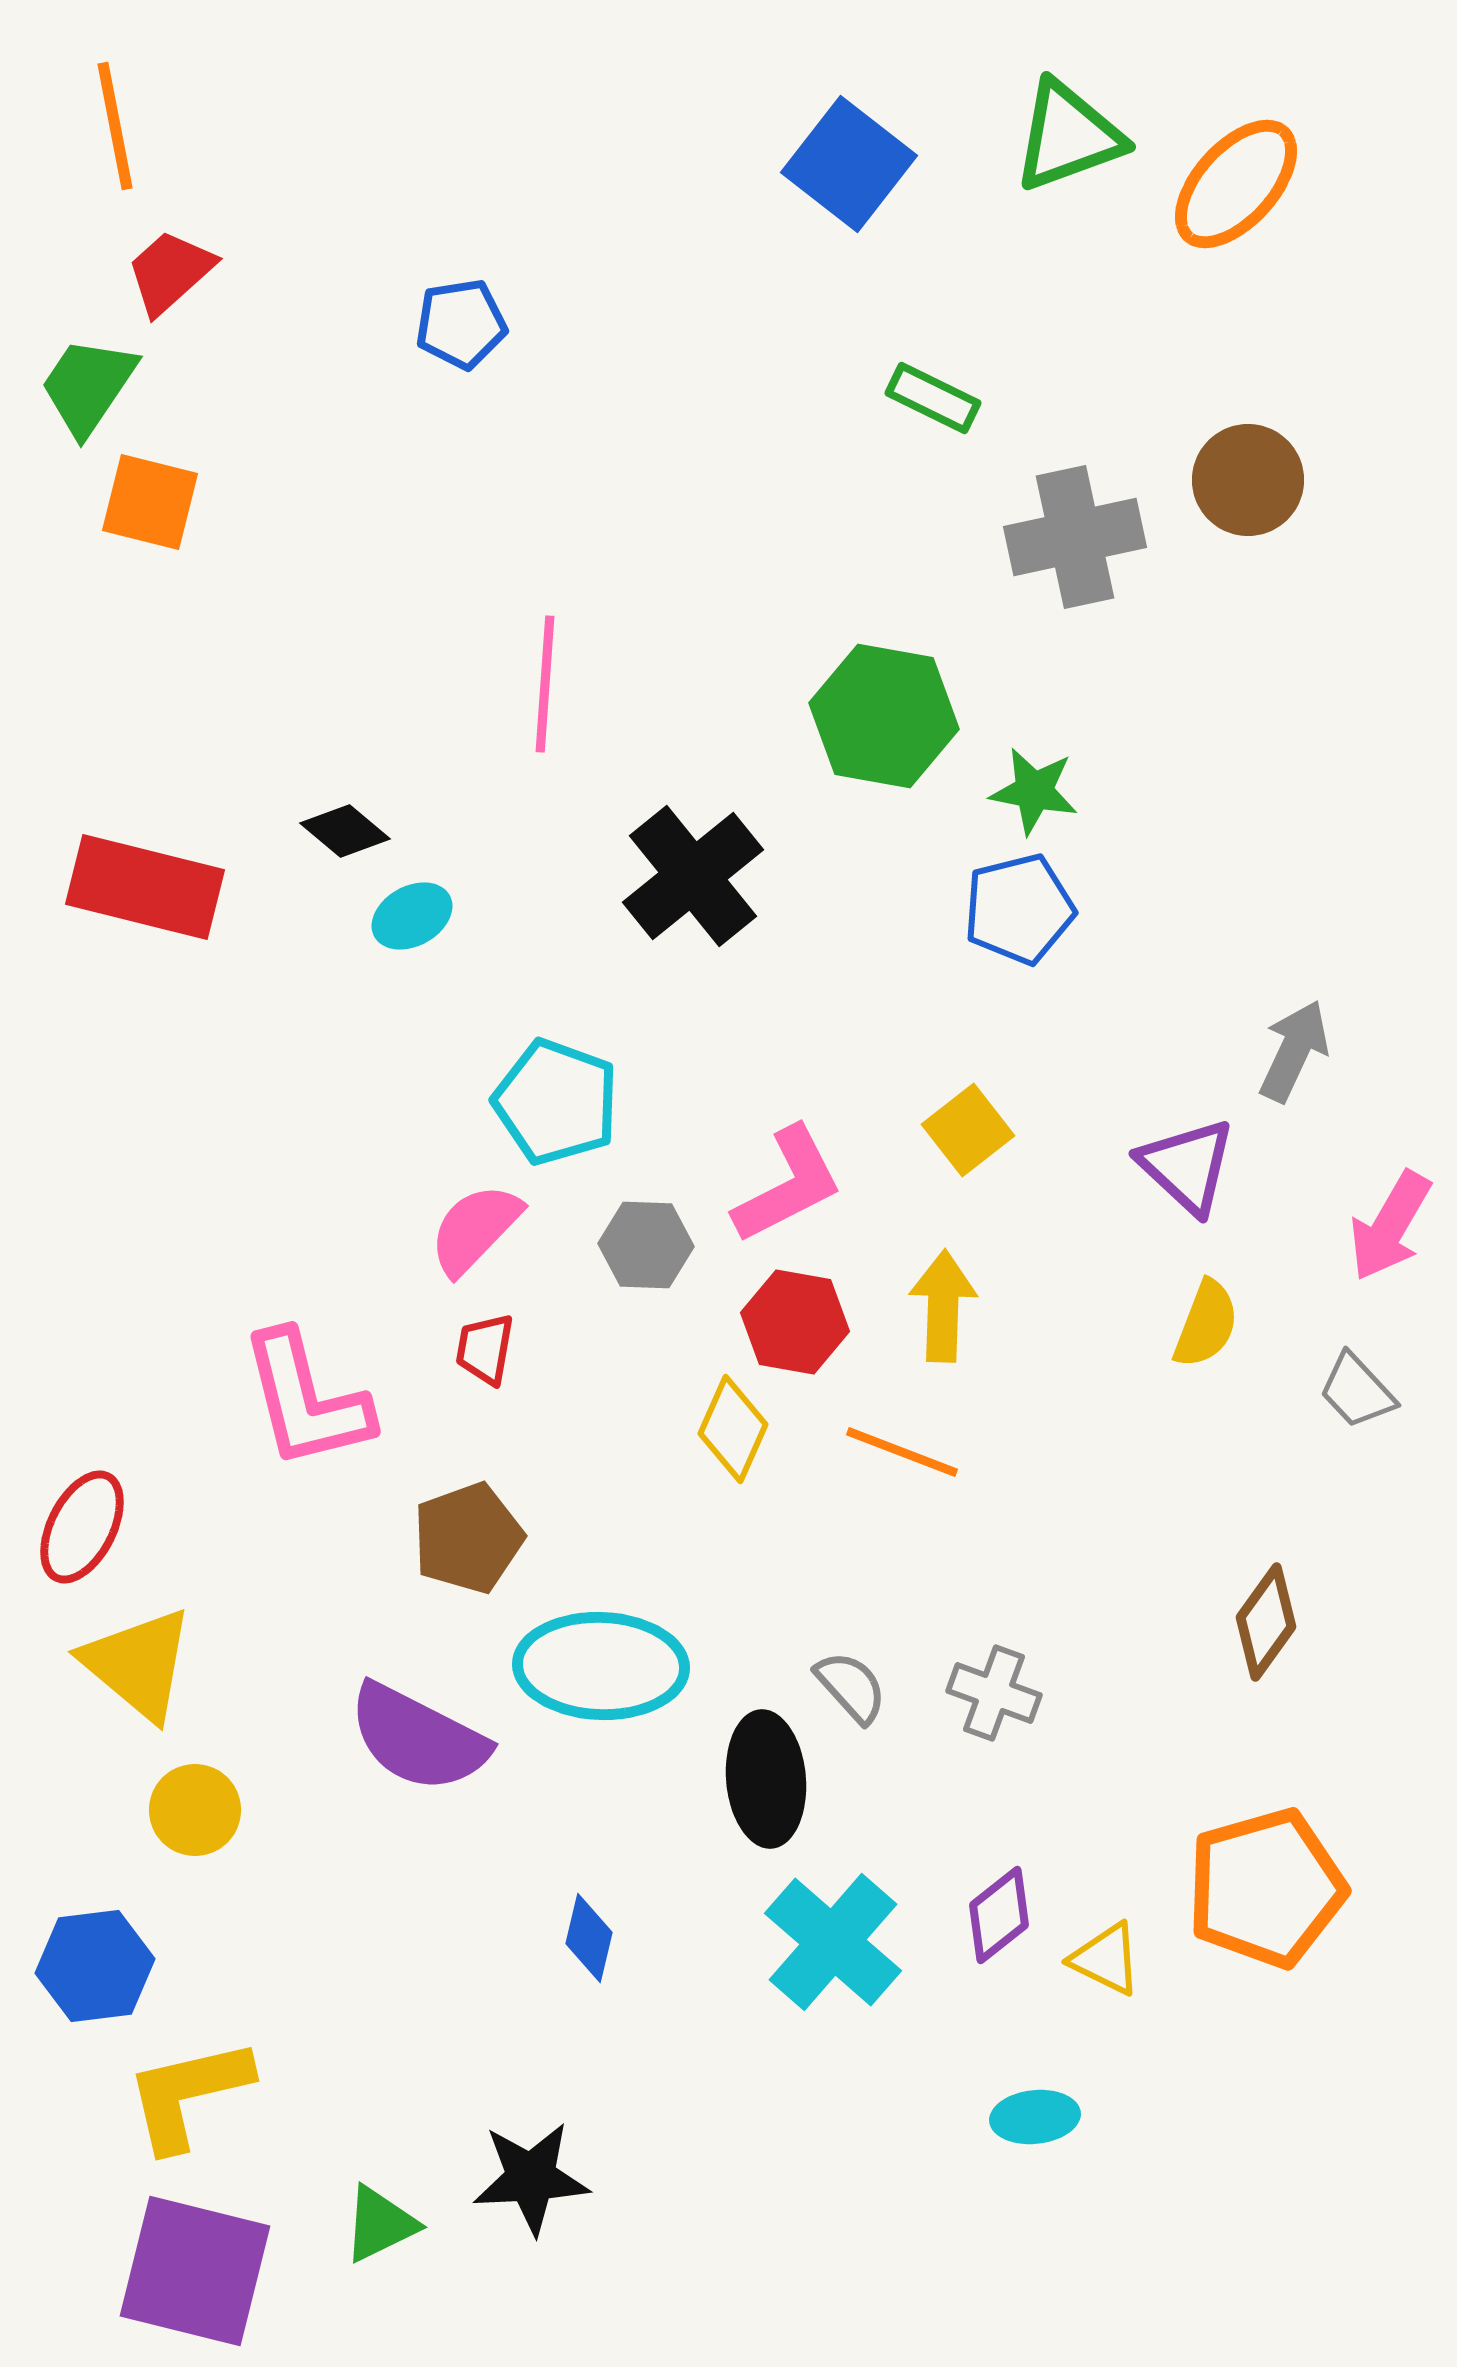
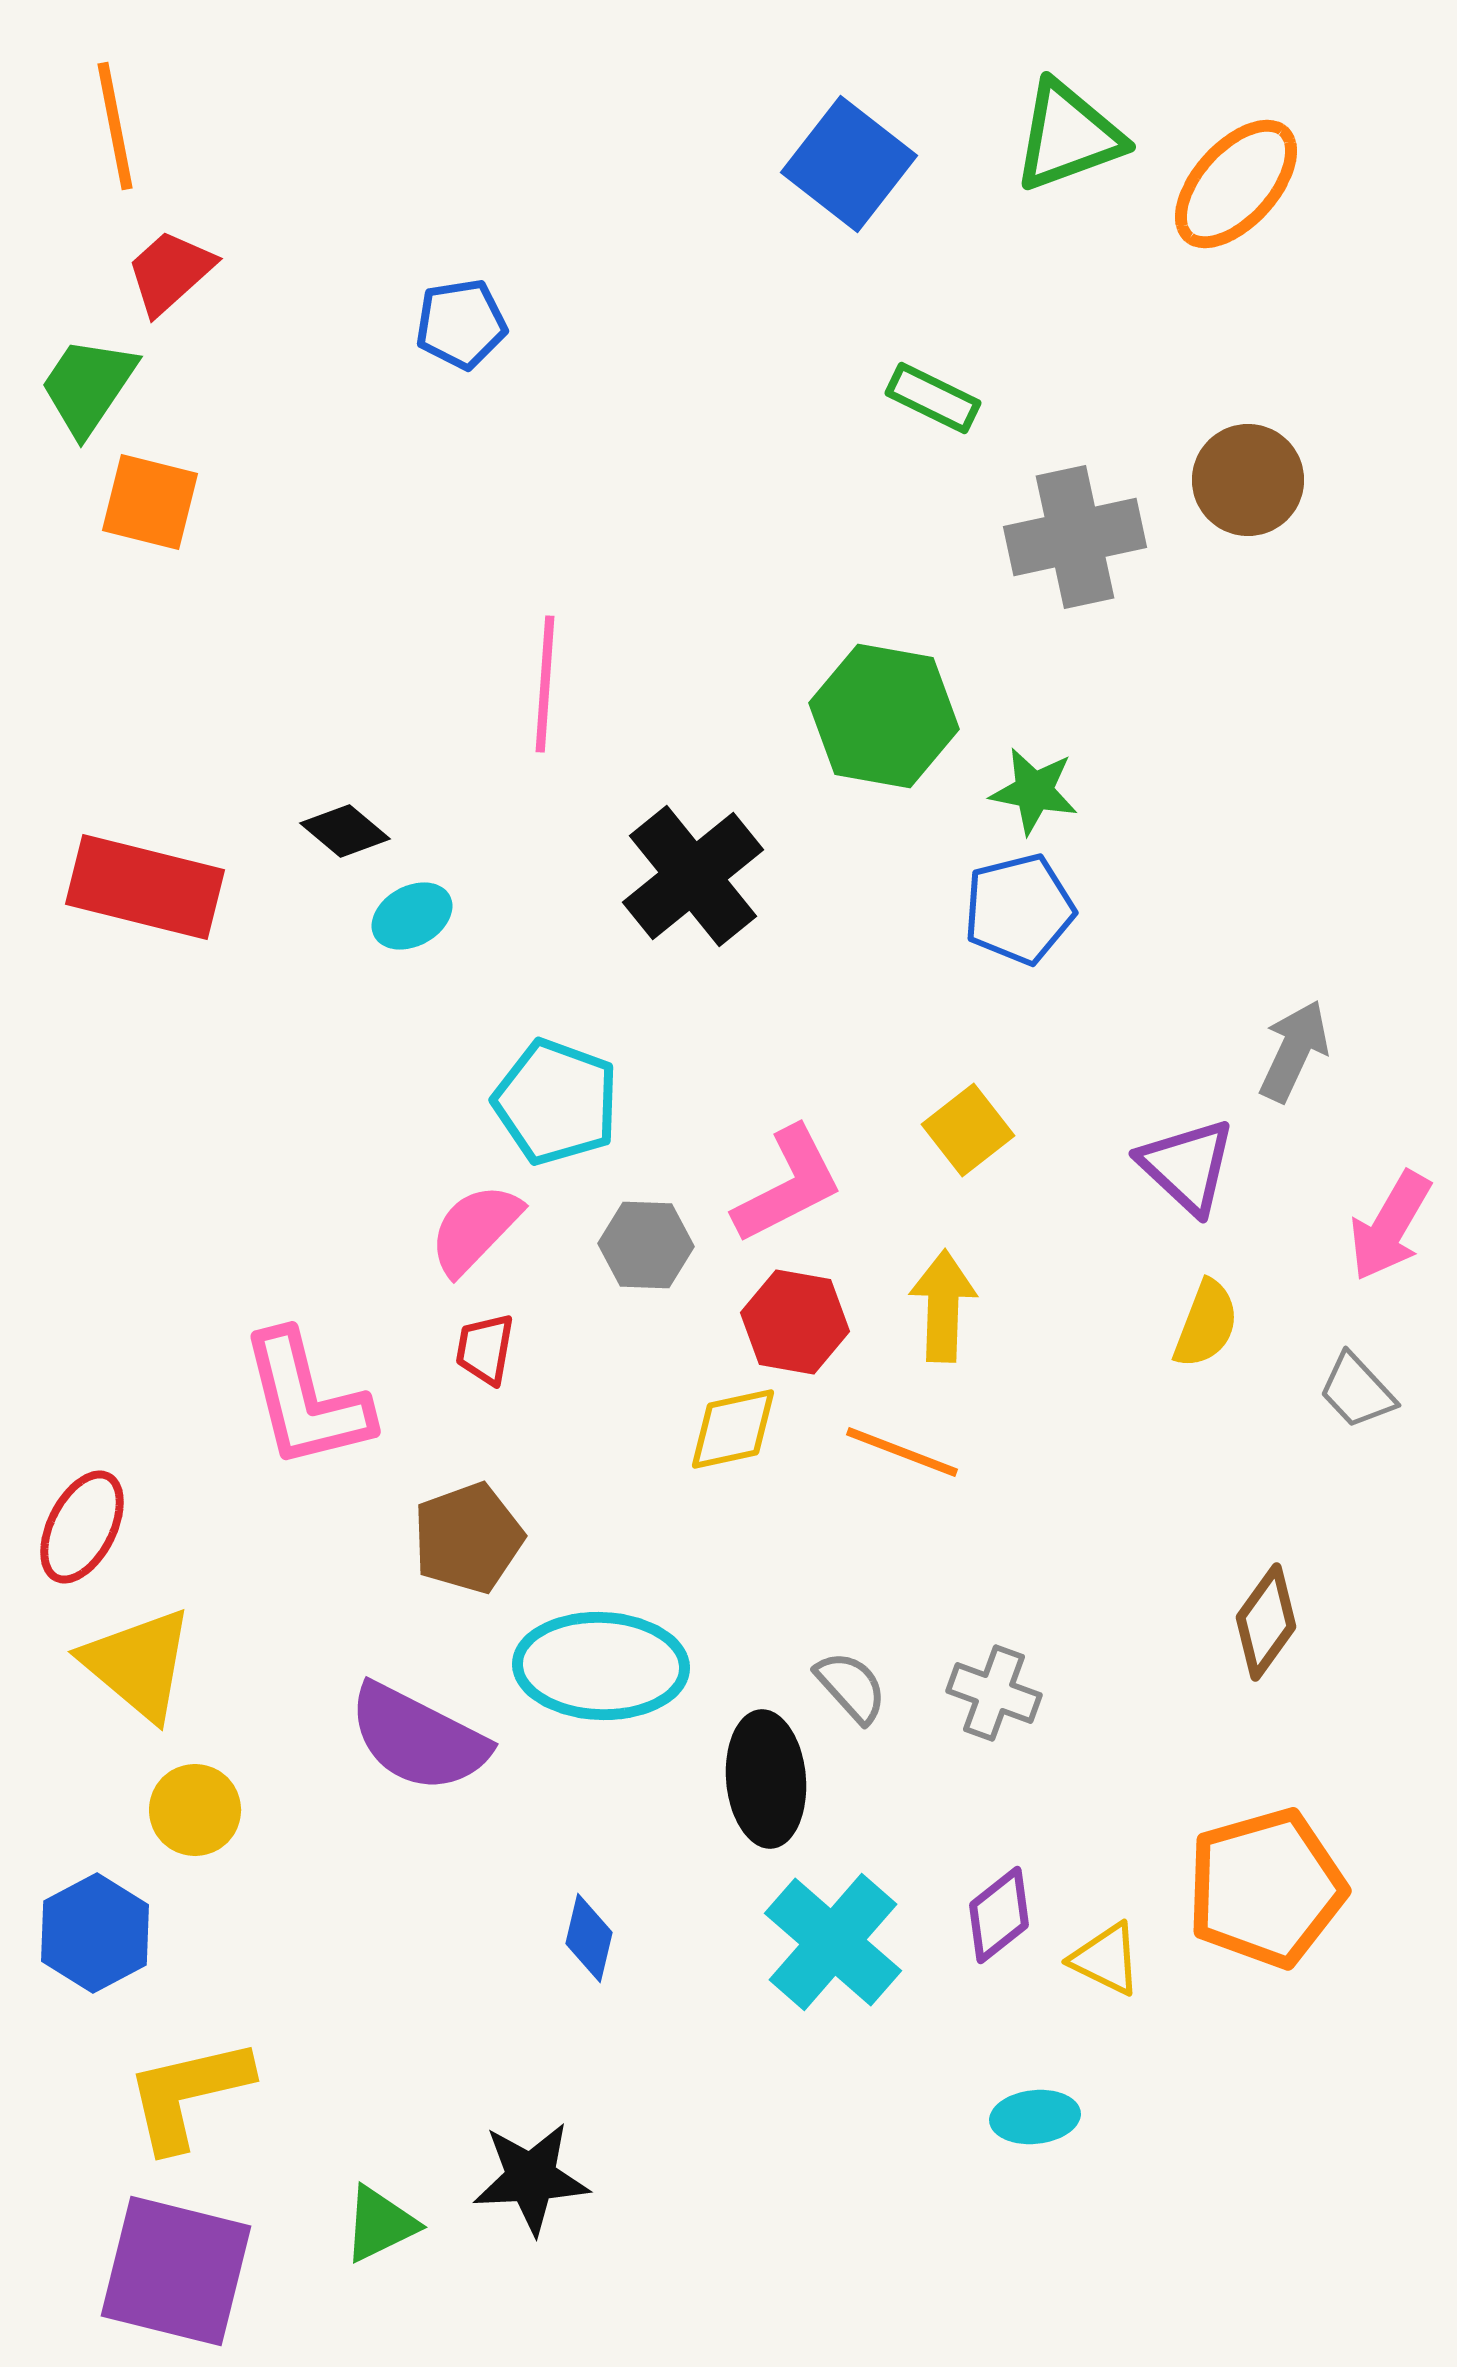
yellow diamond at (733, 1429): rotated 54 degrees clockwise
blue hexagon at (95, 1966): moved 33 px up; rotated 21 degrees counterclockwise
purple square at (195, 2271): moved 19 px left
